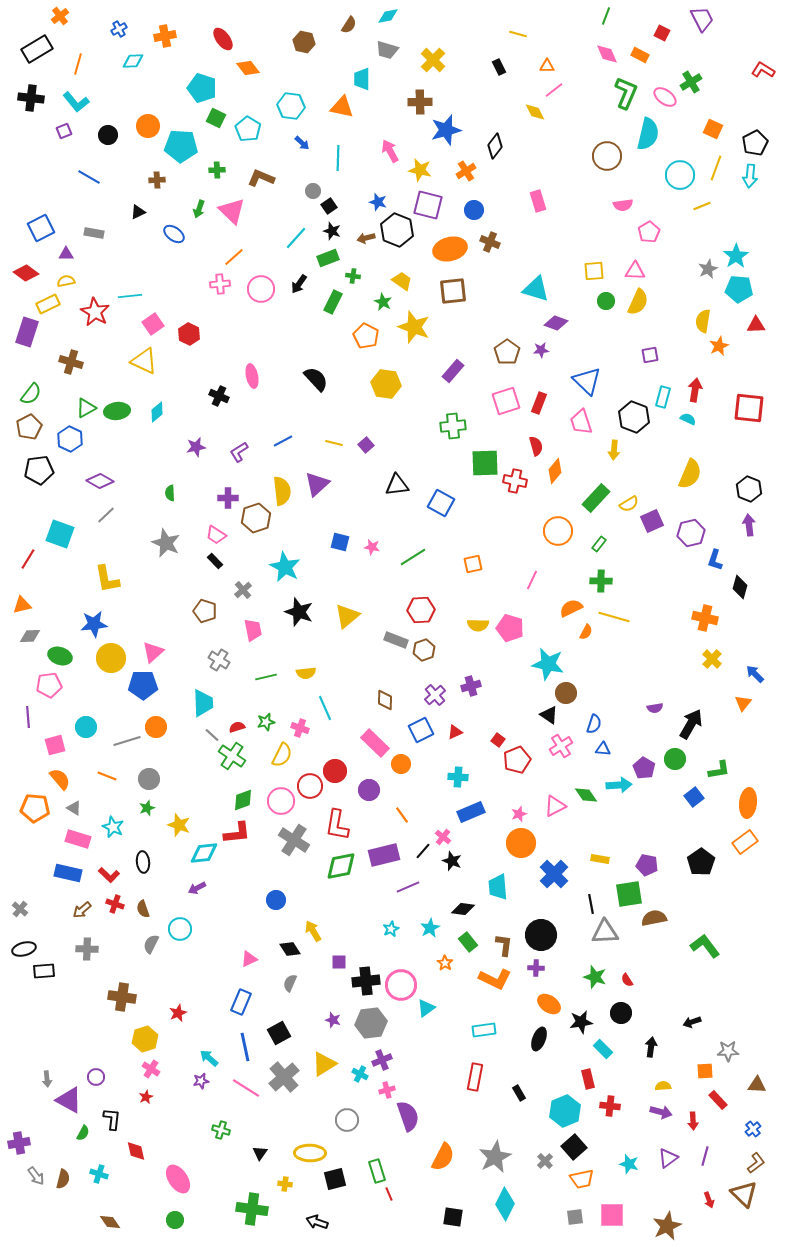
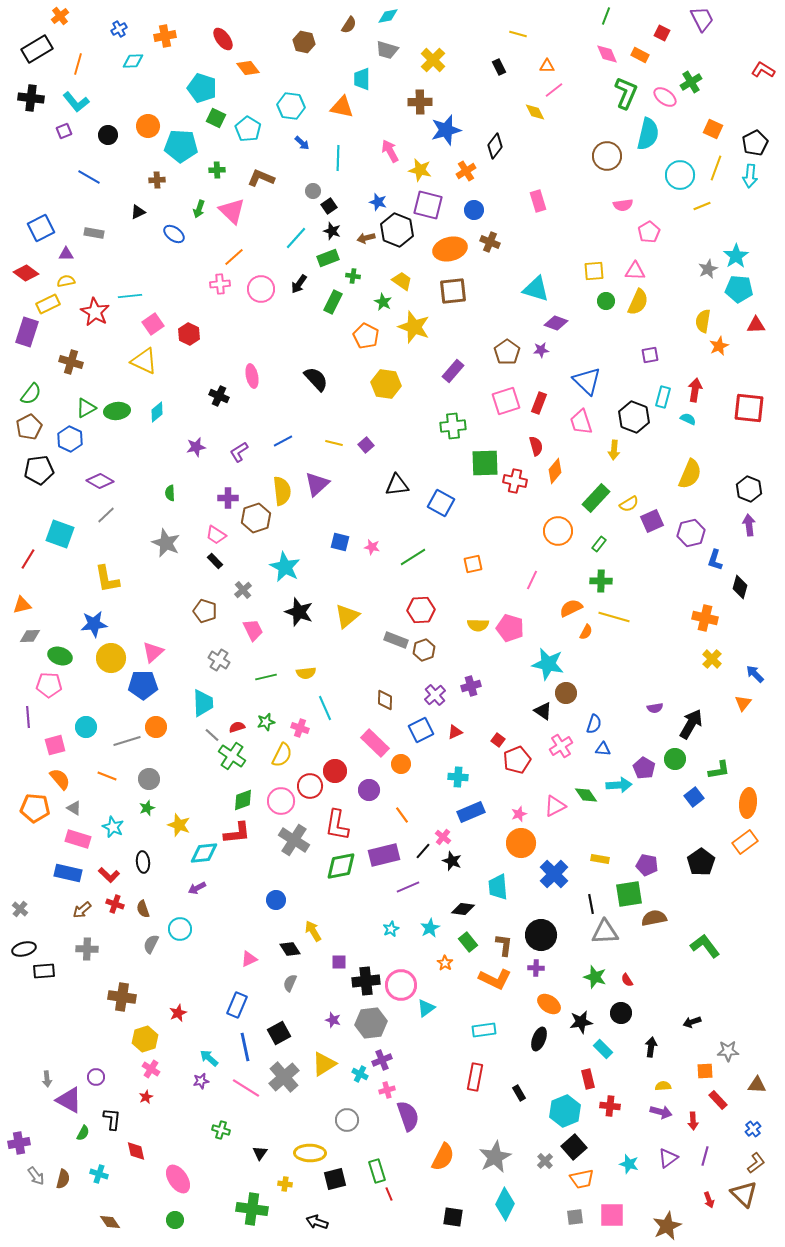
pink trapezoid at (253, 630): rotated 15 degrees counterclockwise
pink pentagon at (49, 685): rotated 10 degrees clockwise
black triangle at (549, 715): moved 6 px left, 4 px up
blue rectangle at (241, 1002): moved 4 px left, 3 px down
